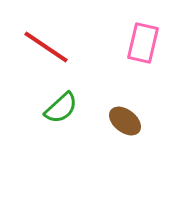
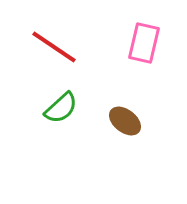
pink rectangle: moved 1 px right
red line: moved 8 px right
